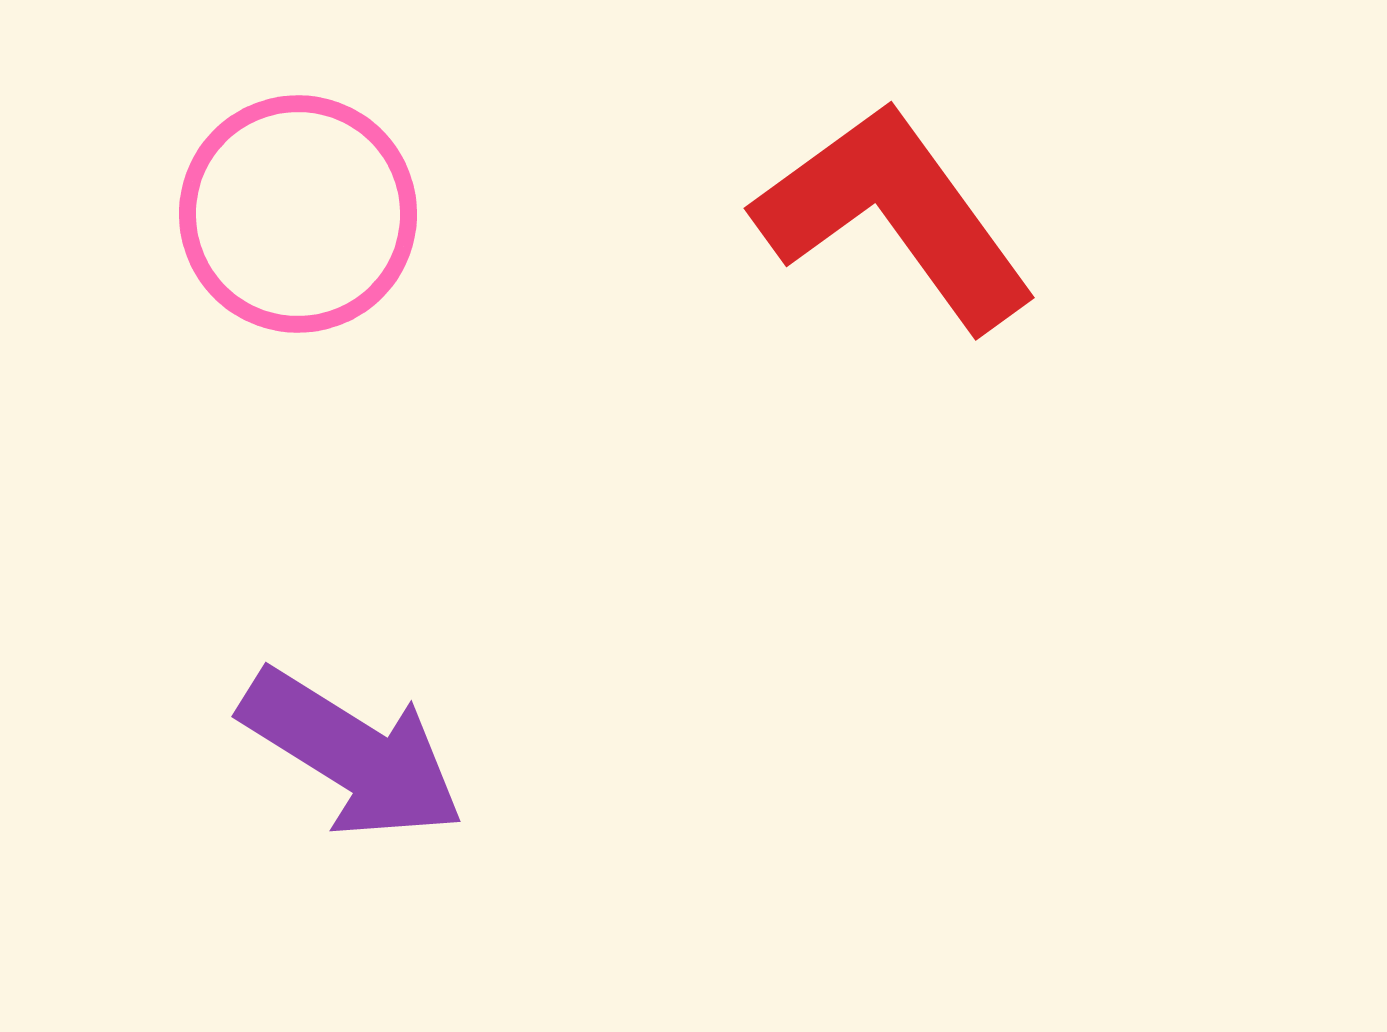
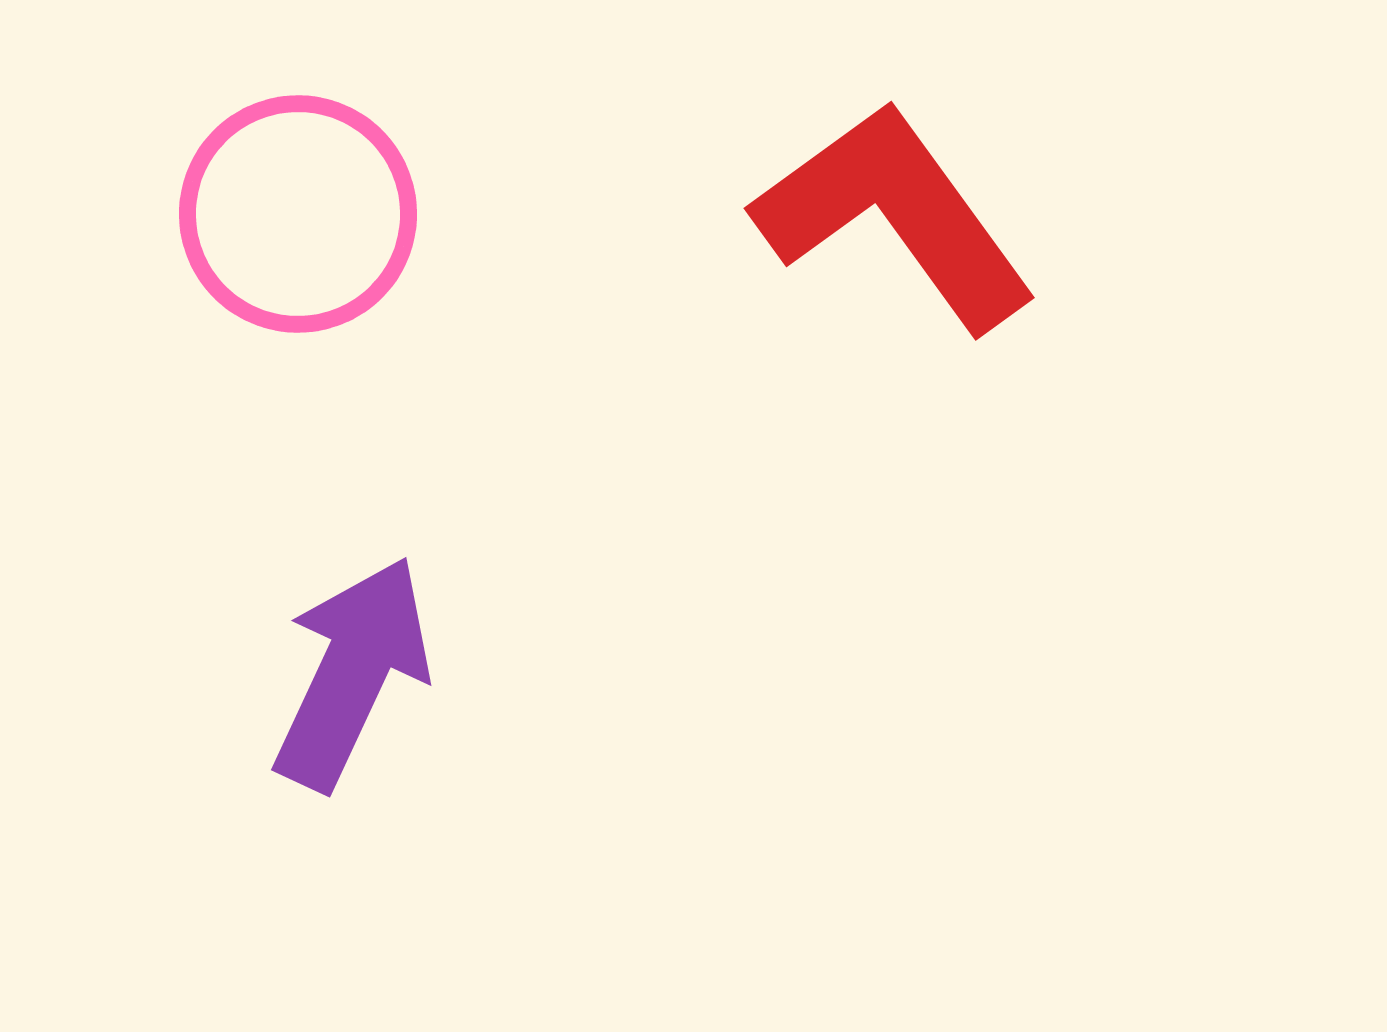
purple arrow: moved 81 px up; rotated 97 degrees counterclockwise
